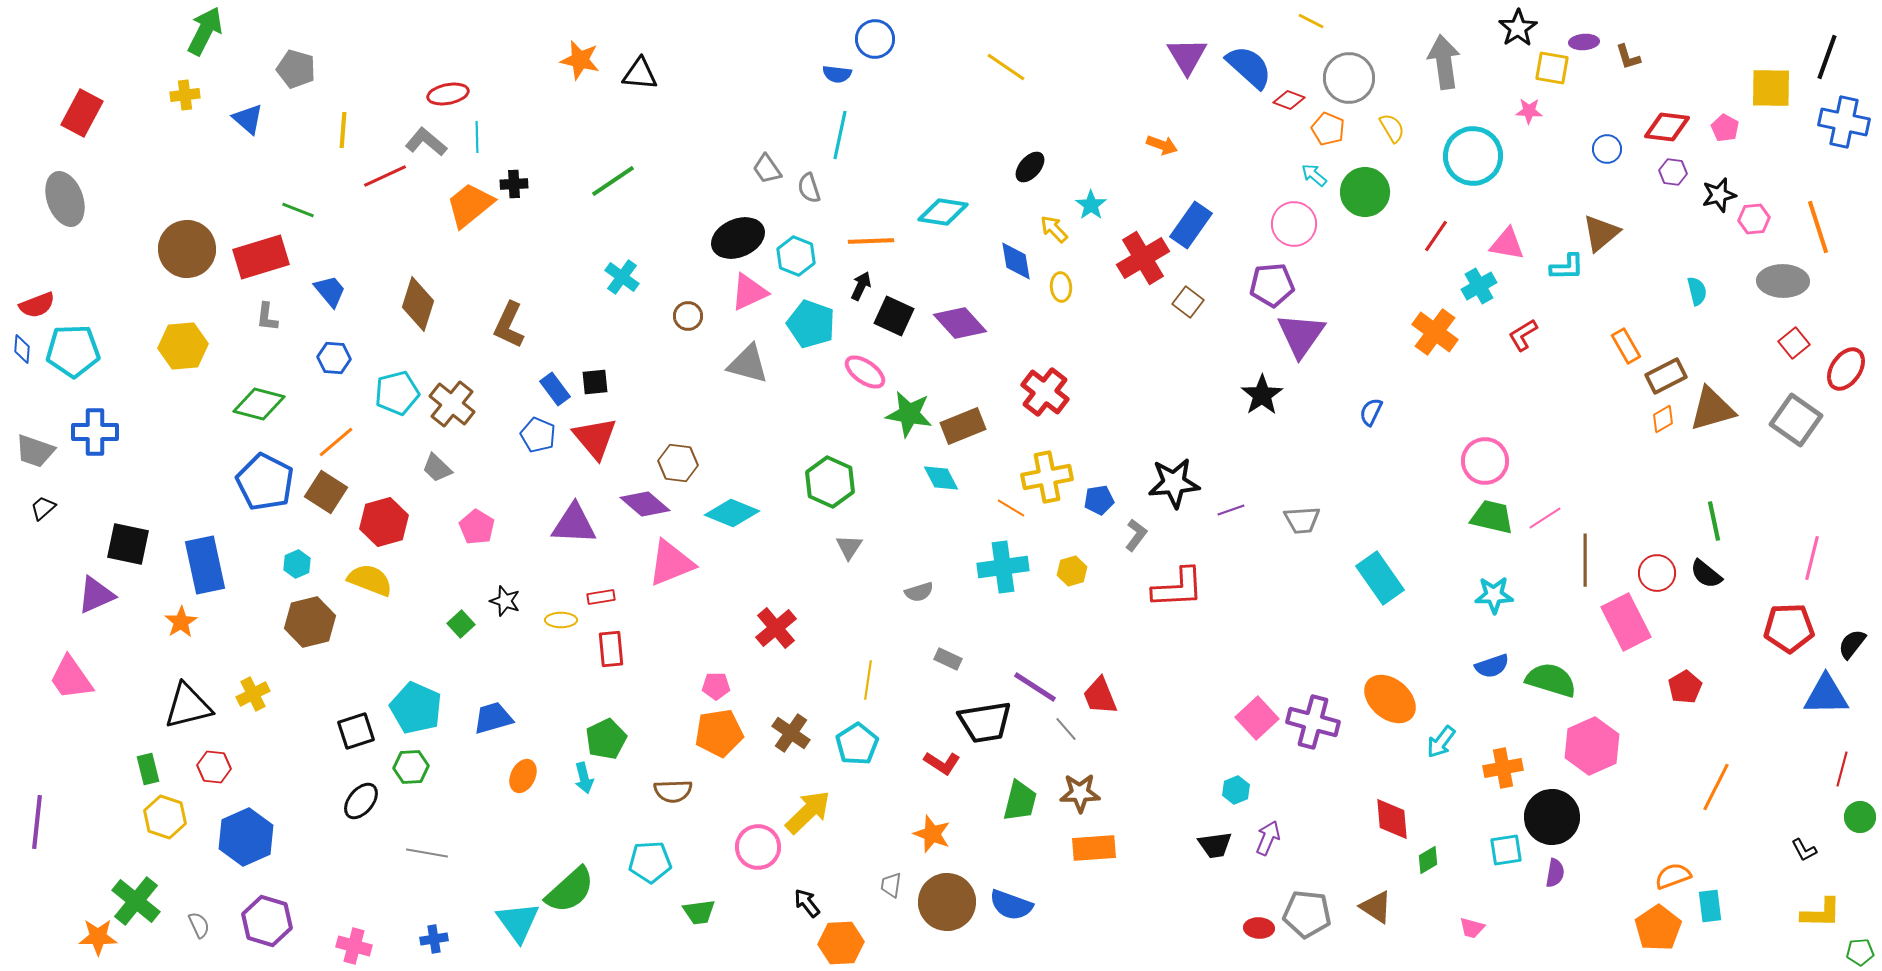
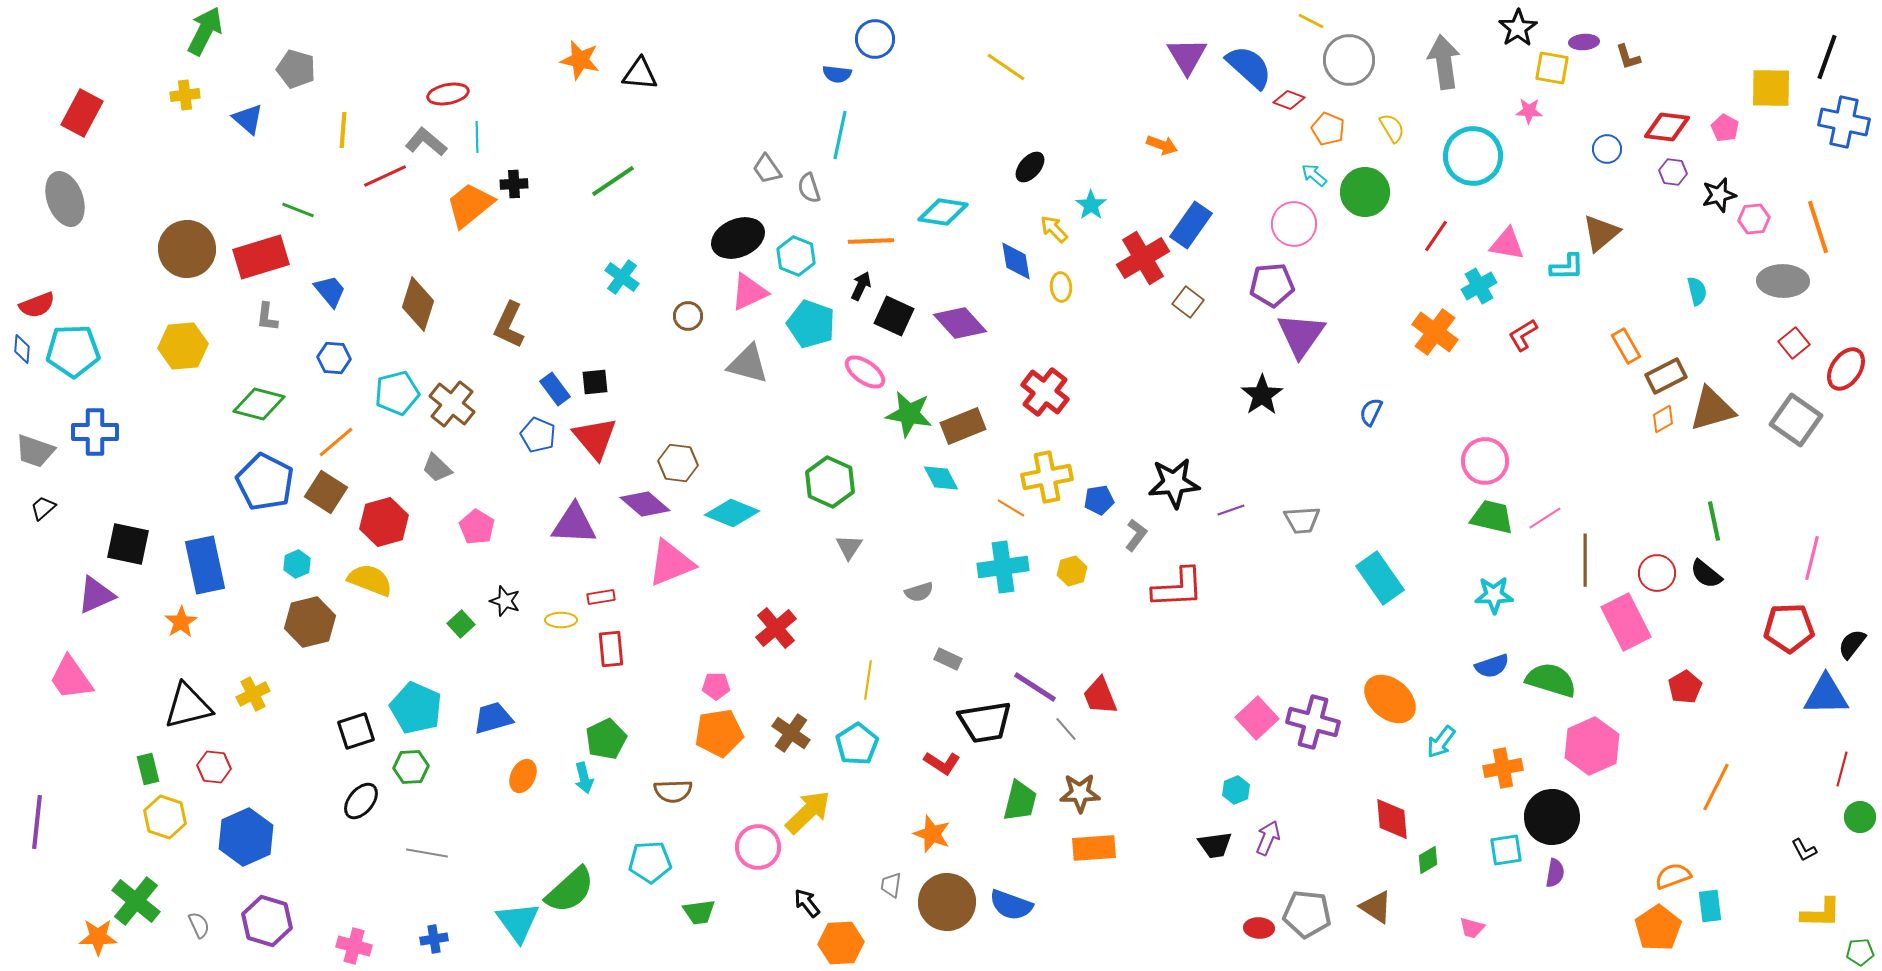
gray circle at (1349, 78): moved 18 px up
